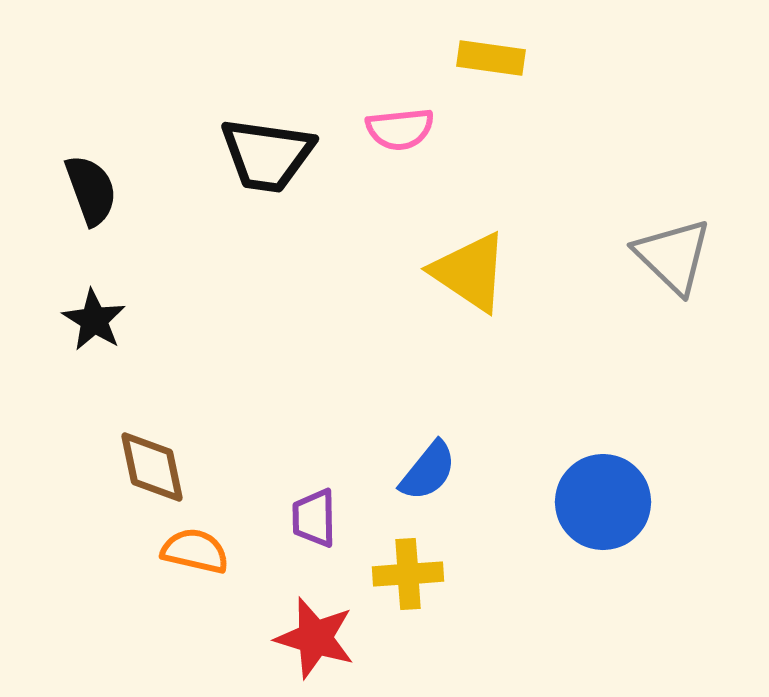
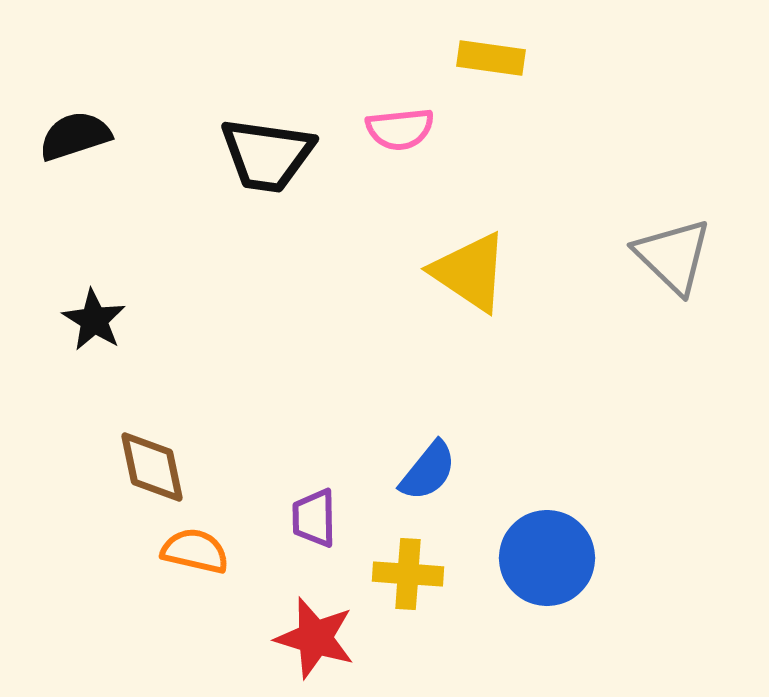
black semicircle: moved 16 px left, 54 px up; rotated 88 degrees counterclockwise
blue circle: moved 56 px left, 56 px down
yellow cross: rotated 8 degrees clockwise
